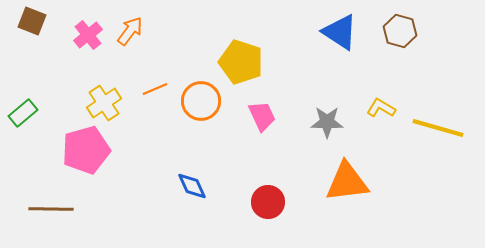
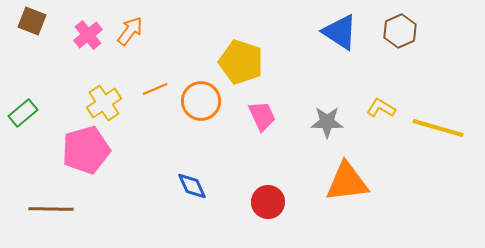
brown hexagon: rotated 20 degrees clockwise
